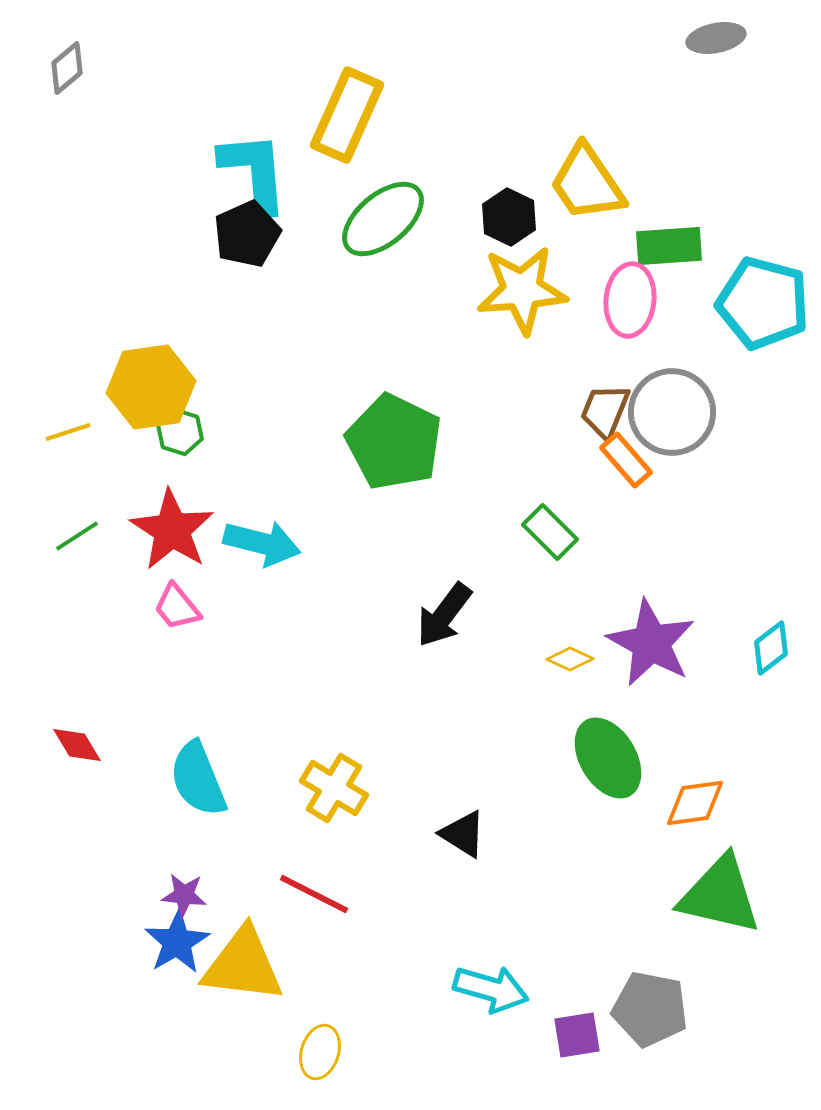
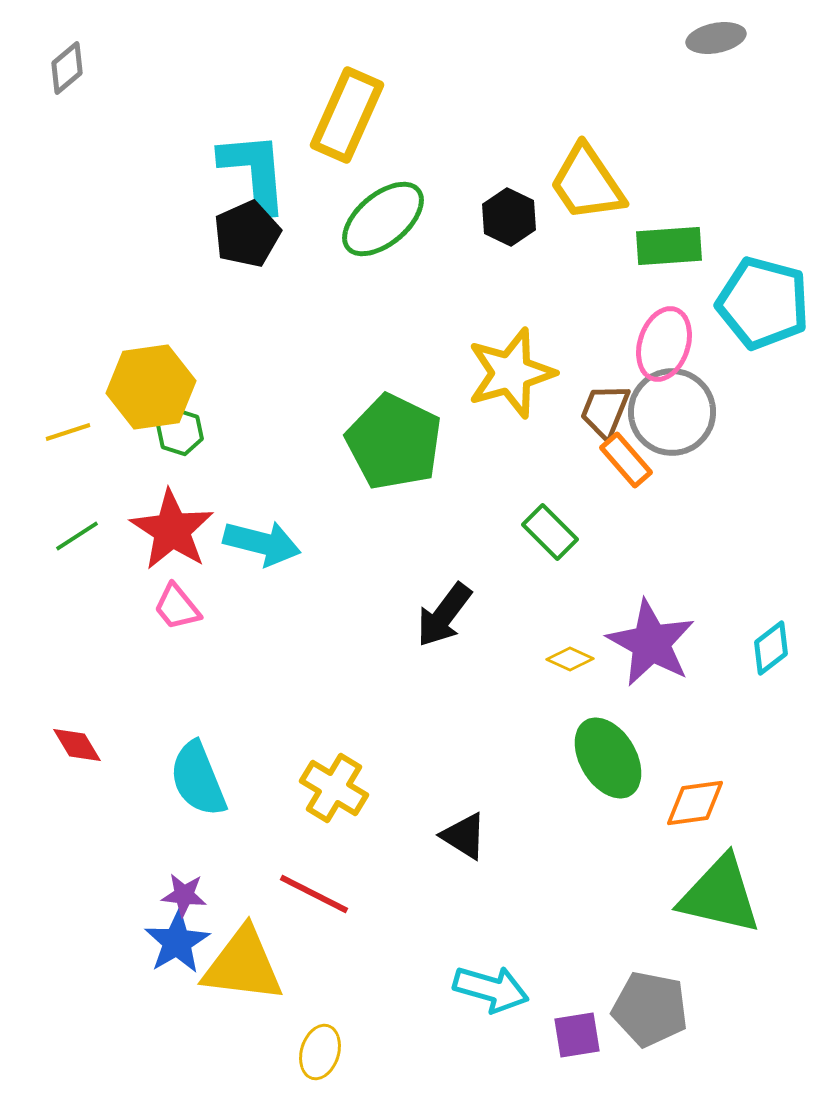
yellow star at (522, 290): moved 11 px left, 83 px down; rotated 12 degrees counterclockwise
pink ellipse at (630, 300): moved 34 px right, 44 px down; rotated 12 degrees clockwise
black triangle at (463, 834): moved 1 px right, 2 px down
